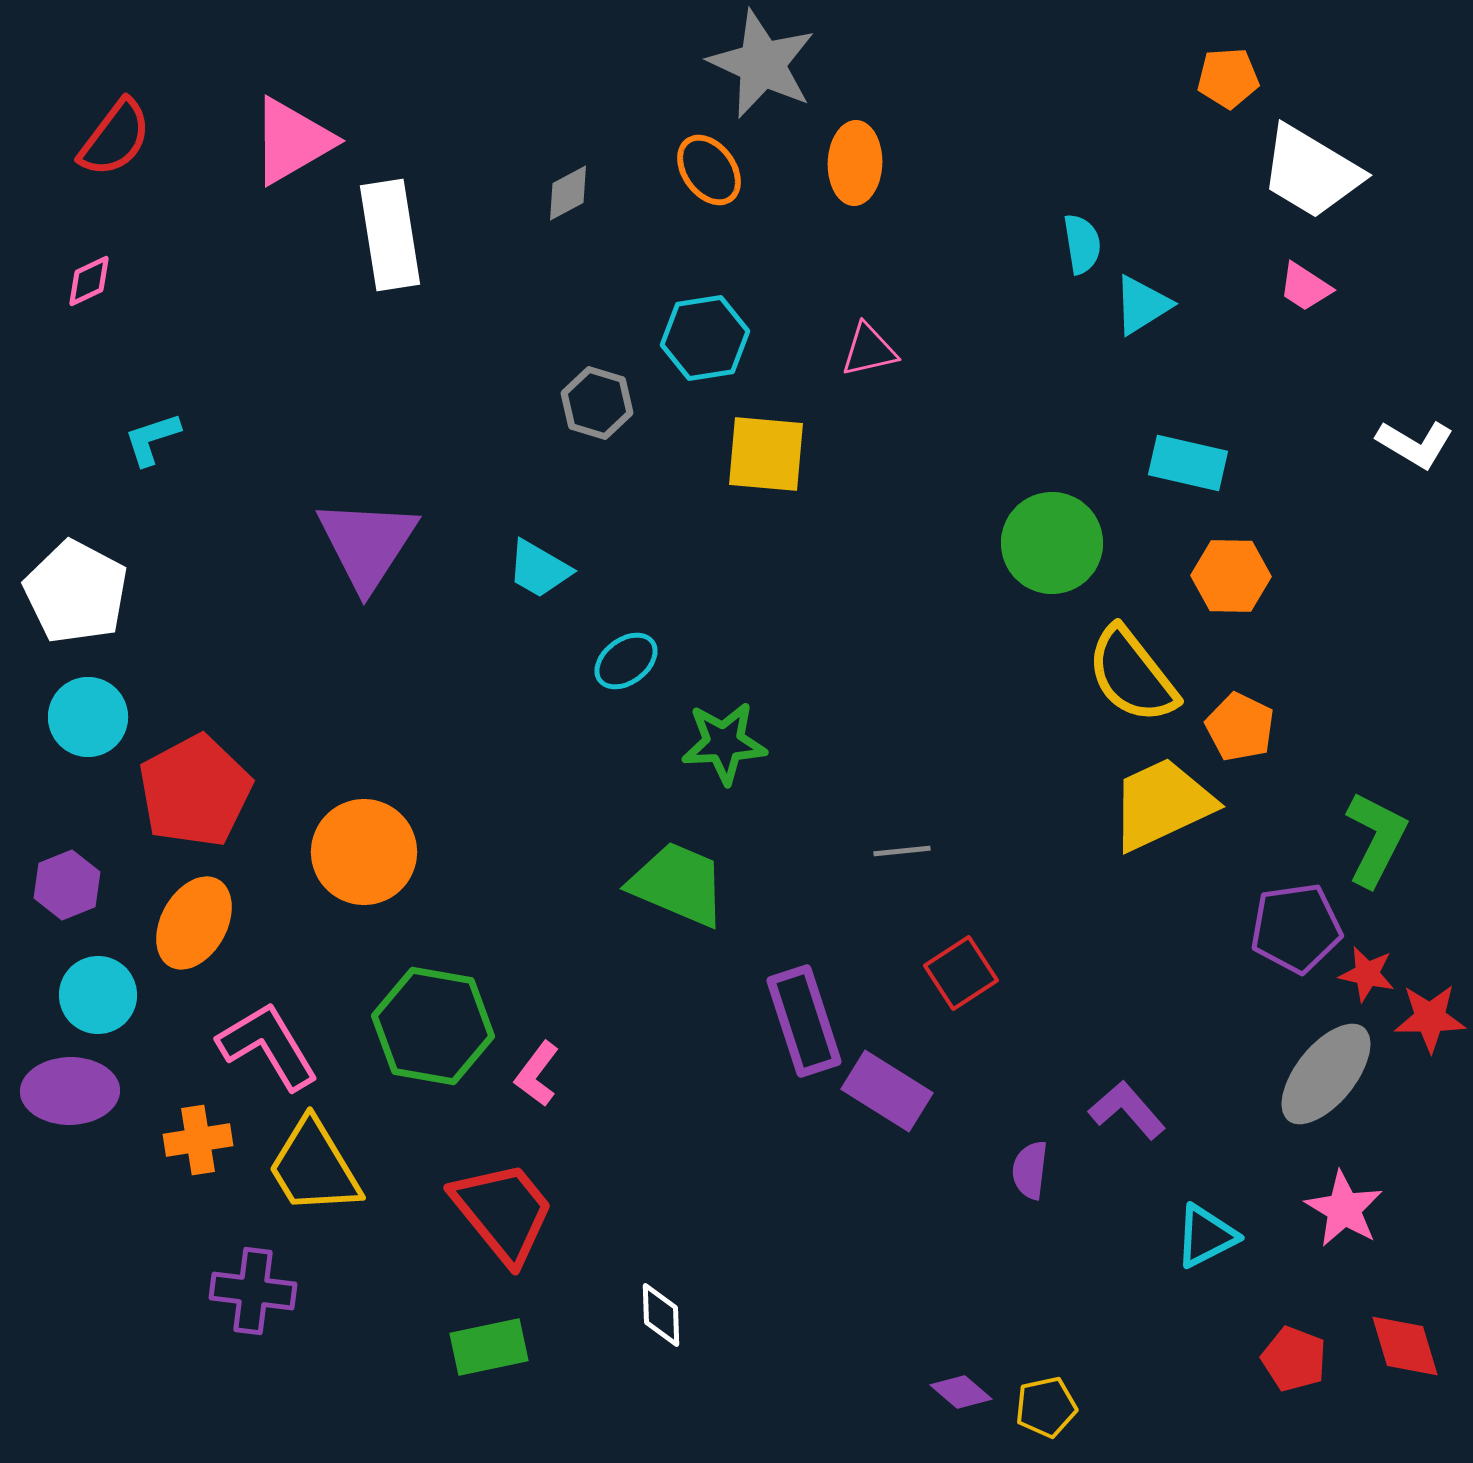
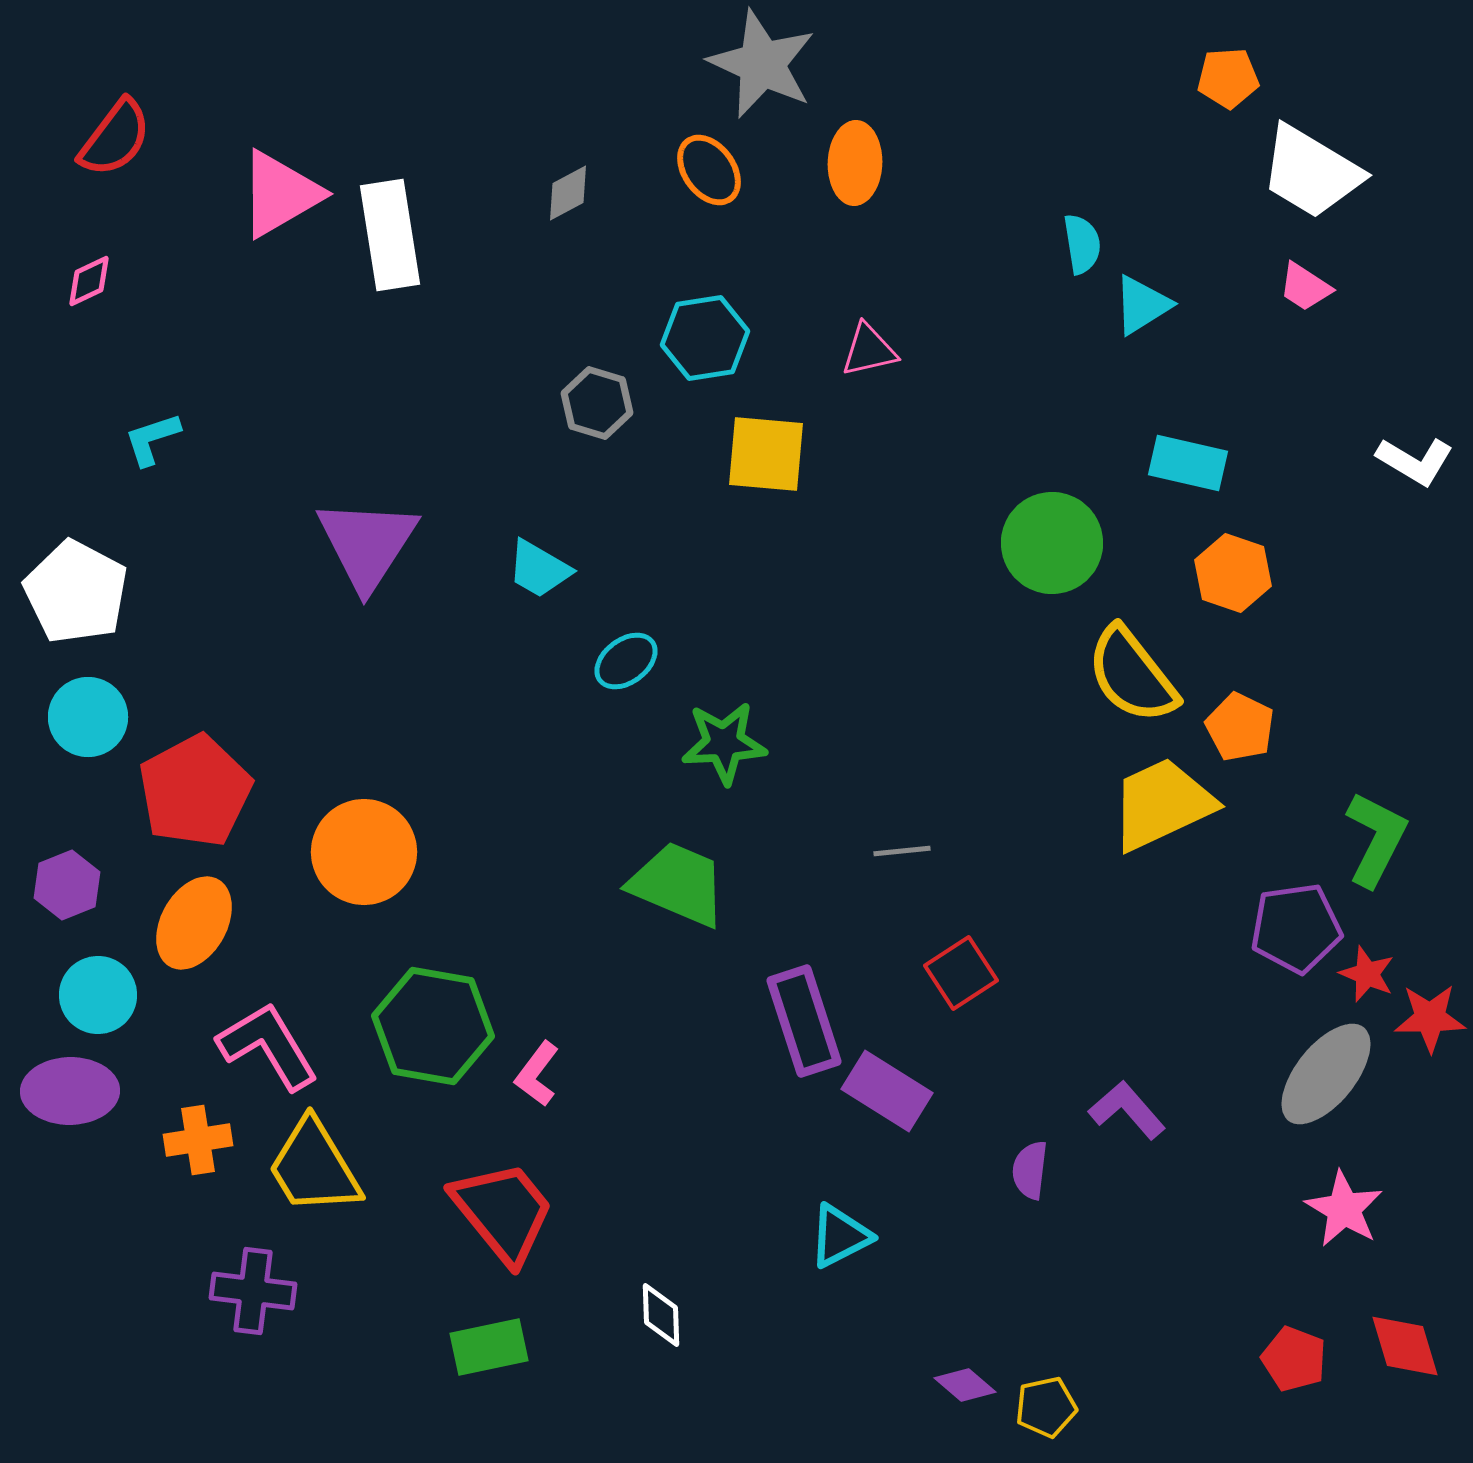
pink triangle at (292, 141): moved 12 px left, 53 px down
white L-shape at (1415, 444): moved 17 px down
orange hexagon at (1231, 576): moved 2 px right, 3 px up; rotated 18 degrees clockwise
red star at (1367, 974): rotated 10 degrees clockwise
cyan triangle at (1206, 1236): moved 366 px left
purple diamond at (961, 1392): moved 4 px right, 7 px up
